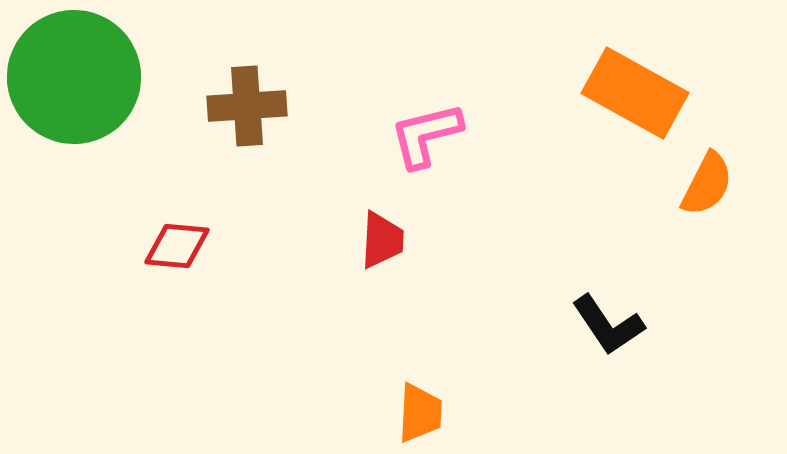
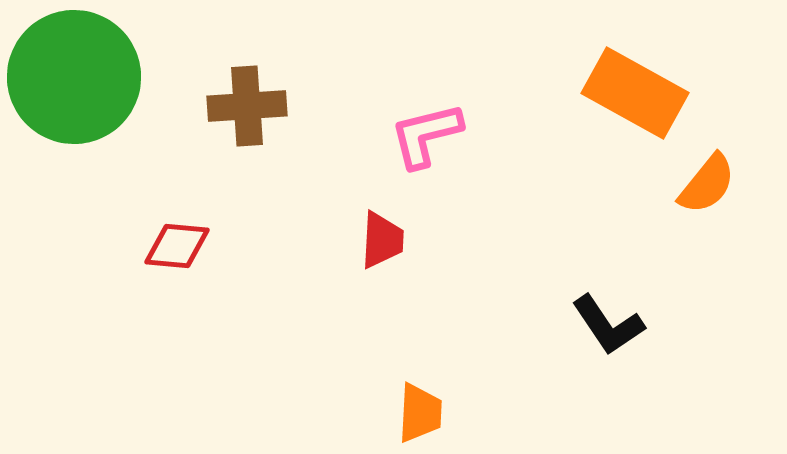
orange semicircle: rotated 12 degrees clockwise
